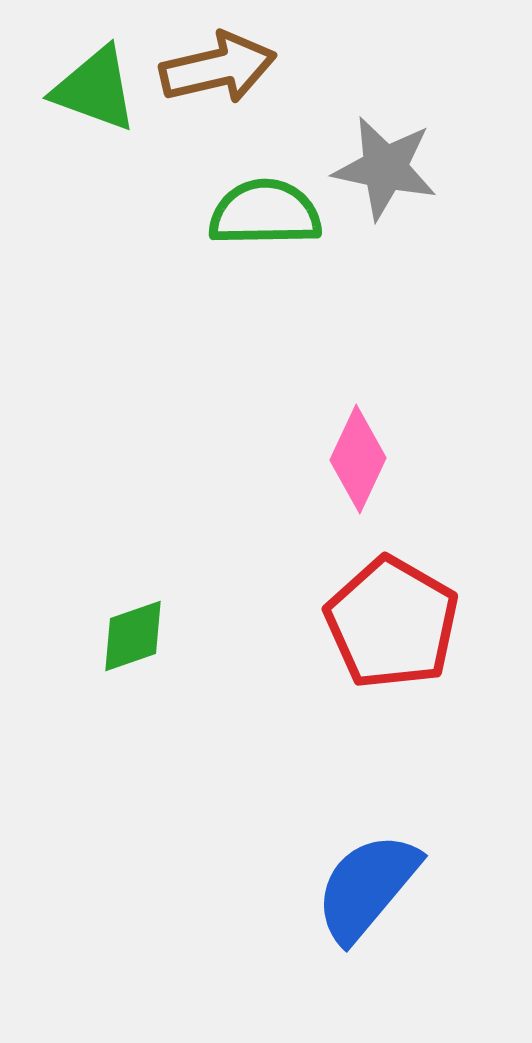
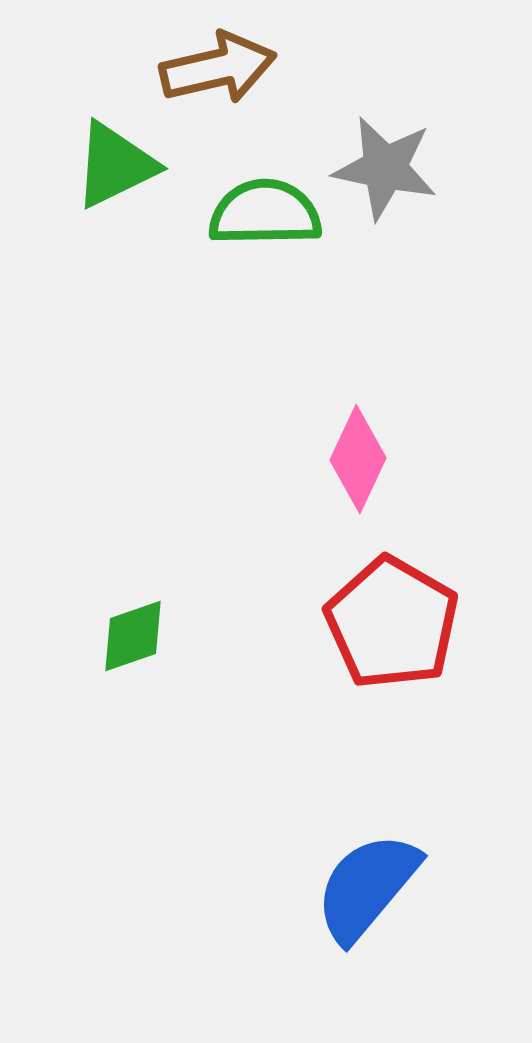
green triangle: moved 20 px right, 76 px down; rotated 46 degrees counterclockwise
